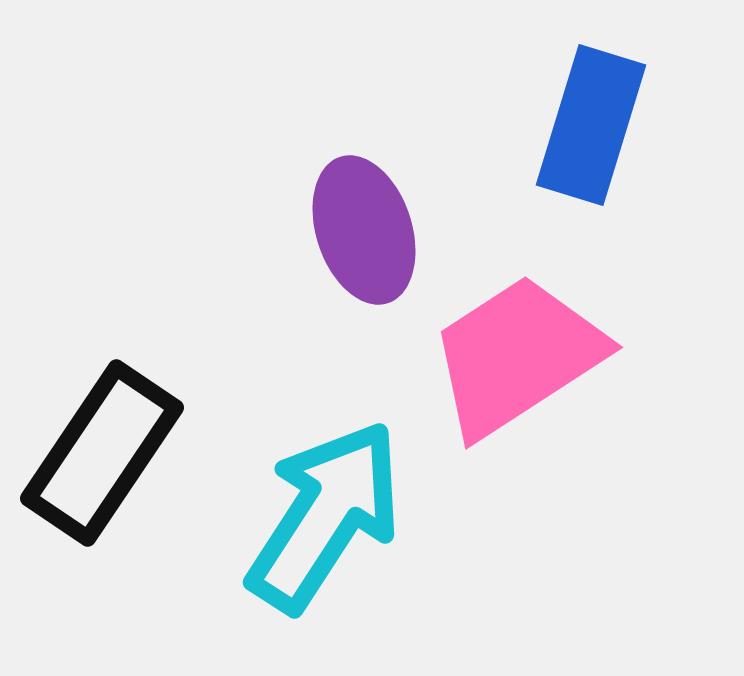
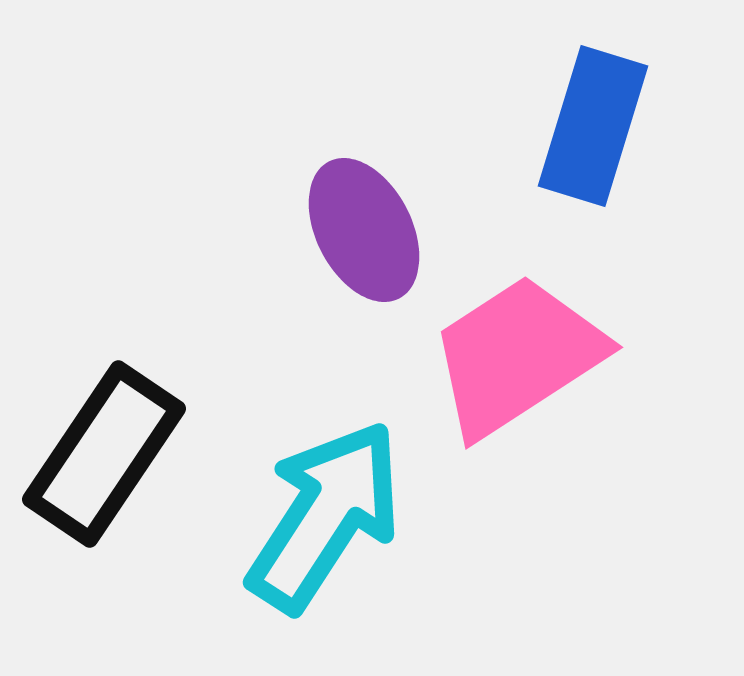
blue rectangle: moved 2 px right, 1 px down
purple ellipse: rotated 9 degrees counterclockwise
black rectangle: moved 2 px right, 1 px down
